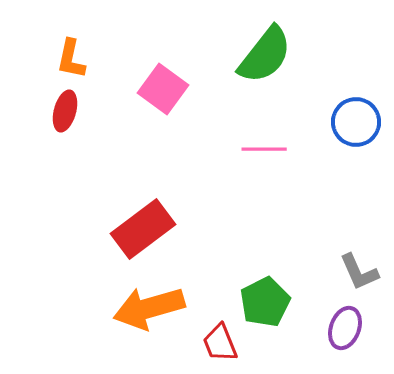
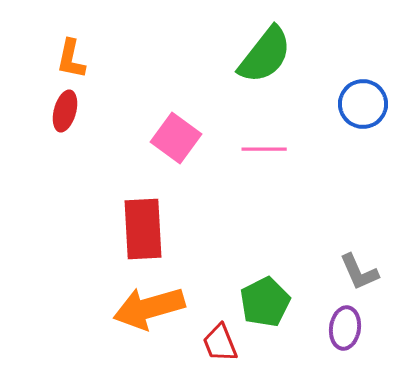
pink square: moved 13 px right, 49 px down
blue circle: moved 7 px right, 18 px up
red rectangle: rotated 56 degrees counterclockwise
purple ellipse: rotated 12 degrees counterclockwise
